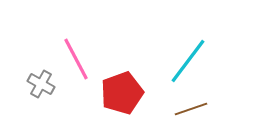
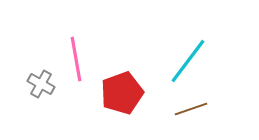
pink line: rotated 18 degrees clockwise
